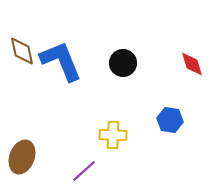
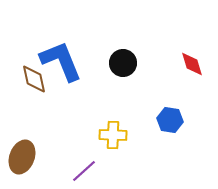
brown diamond: moved 12 px right, 28 px down
